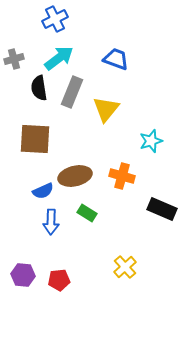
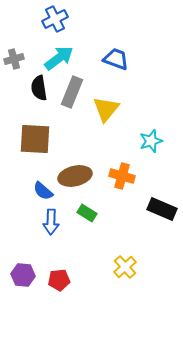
blue semicircle: rotated 65 degrees clockwise
